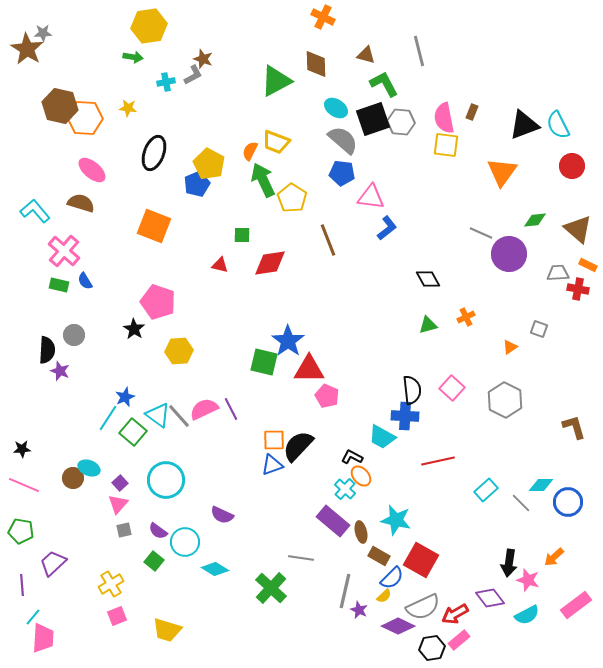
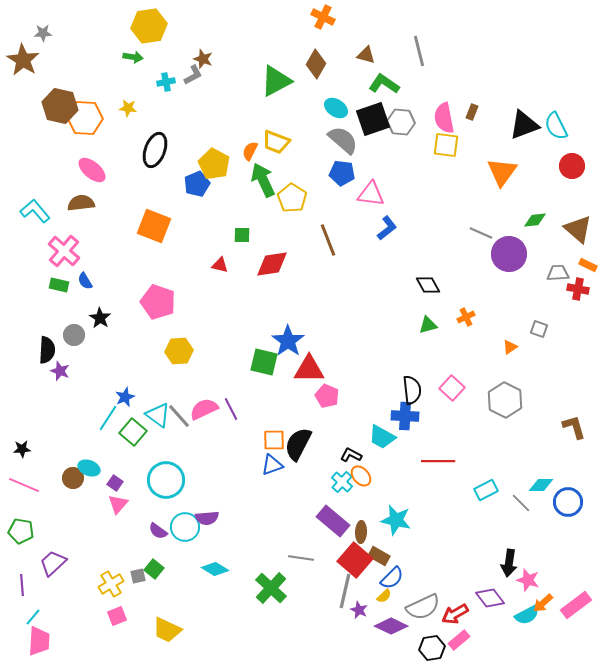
brown star at (27, 49): moved 4 px left, 11 px down
brown diamond at (316, 64): rotated 32 degrees clockwise
green L-shape at (384, 84): rotated 28 degrees counterclockwise
cyan semicircle at (558, 125): moved 2 px left, 1 px down
black ellipse at (154, 153): moved 1 px right, 3 px up
yellow pentagon at (209, 164): moved 5 px right
pink triangle at (371, 197): moved 3 px up
brown semicircle at (81, 203): rotated 24 degrees counterclockwise
red diamond at (270, 263): moved 2 px right, 1 px down
black diamond at (428, 279): moved 6 px down
black star at (134, 329): moved 34 px left, 11 px up
black semicircle at (298, 446): moved 2 px up; rotated 16 degrees counterclockwise
black L-shape at (352, 457): moved 1 px left, 2 px up
red line at (438, 461): rotated 12 degrees clockwise
purple square at (120, 483): moved 5 px left; rotated 14 degrees counterclockwise
cyan cross at (345, 489): moved 3 px left, 7 px up
cyan rectangle at (486, 490): rotated 15 degrees clockwise
purple semicircle at (222, 515): moved 15 px left, 3 px down; rotated 30 degrees counterclockwise
gray square at (124, 530): moved 14 px right, 46 px down
brown ellipse at (361, 532): rotated 15 degrees clockwise
cyan circle at (185, 542): moved 15 px up
orange arrow at (554, 557): moved 11 px left, 46 px down
red square at (421, 560): moved 66 px left; rotated 12 degrees clockwise
green square at (154, 561): moved 8 px down
purple diamond at (398, 626): moved 7 px left
yellow trapezoid at (167, 630): rotated 8 degrees clockwise
pink trapezoid at (43, 638): moved 4 px left, 3 px down
